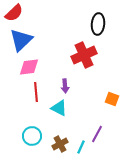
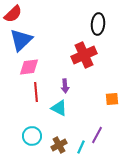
red semicircle: moved 1 px left, 1 px down
orange square: rotated 24 degrees counterclockwise
purple line: moved 1 px down
brown cross: moved 1 px left, 1 px down
